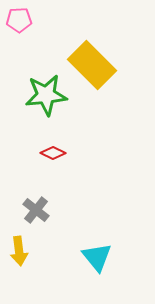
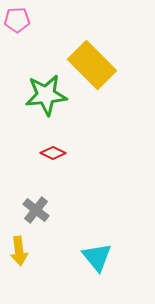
pink pentagon: moved 2 px left
